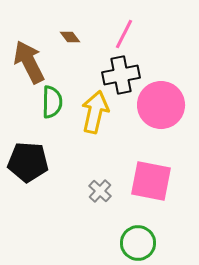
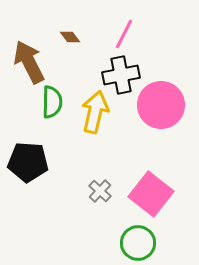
pink square: moved 13 px down; rotated 27 degrees clockwise
